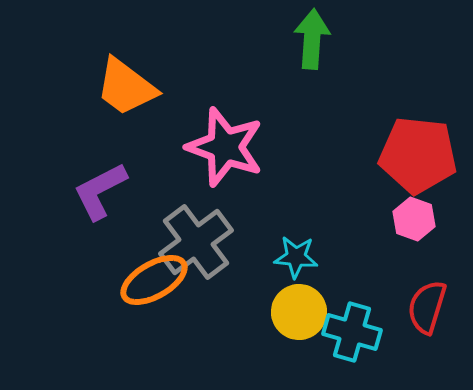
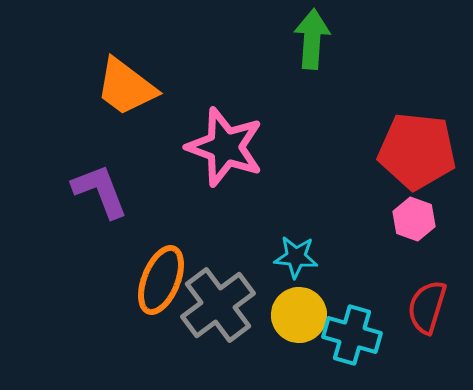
red pentagon: moved 1 px left, 4 px up
purple L-shape: rotated 96 degrees clockwise
gray cross: moved 22 px right, 63 px down
orange ellipse: moved 7 px right; rotated 38 degrees counterclockwise
yellow circle: moved 3 px down
cyan cross: moved 3 px down
